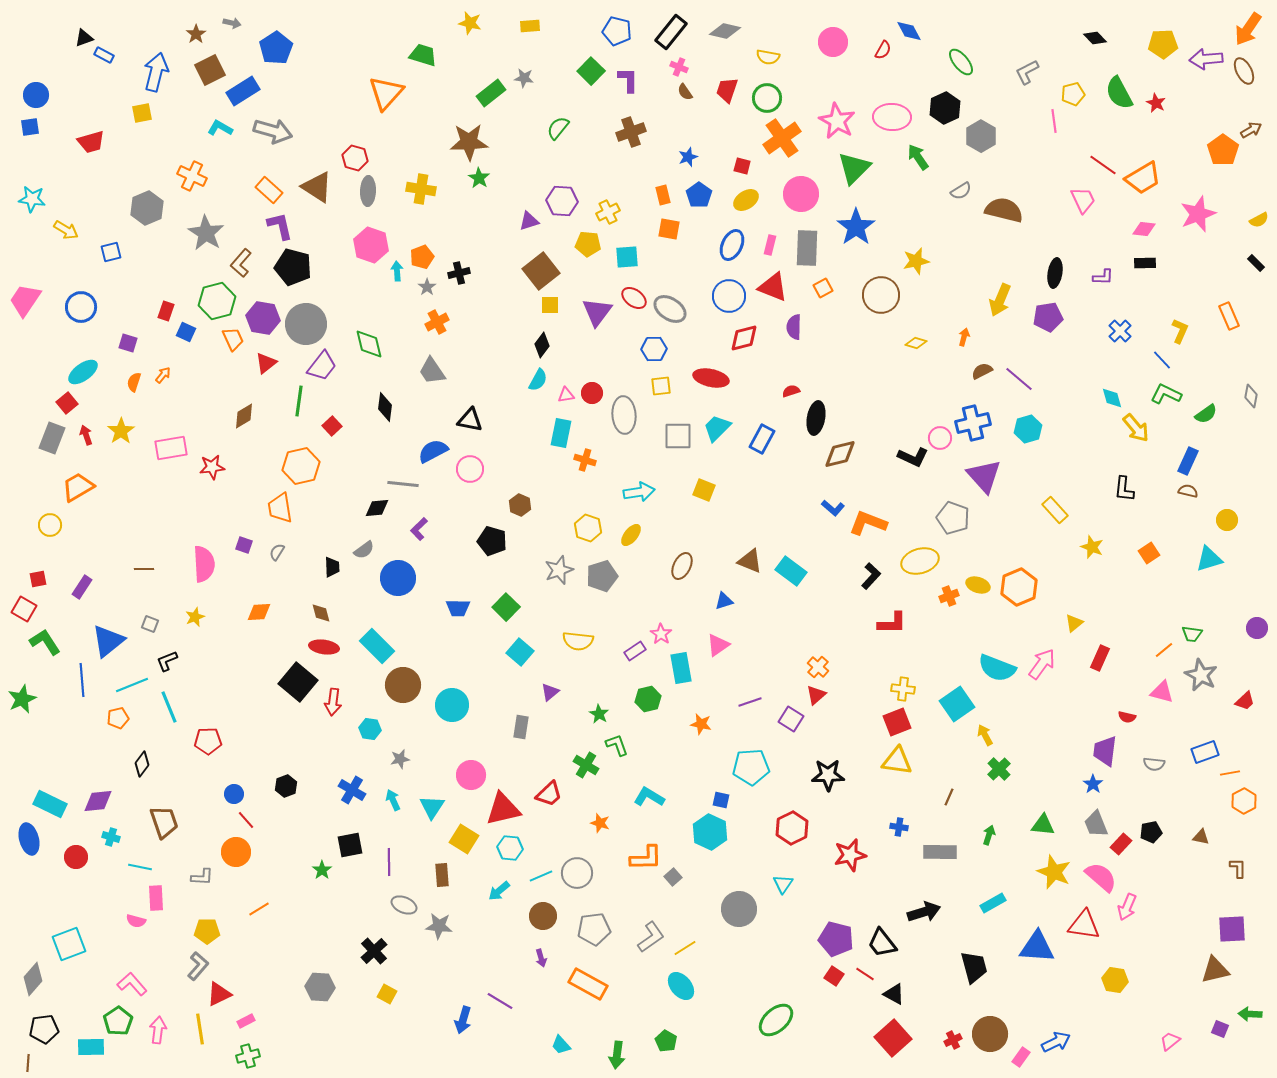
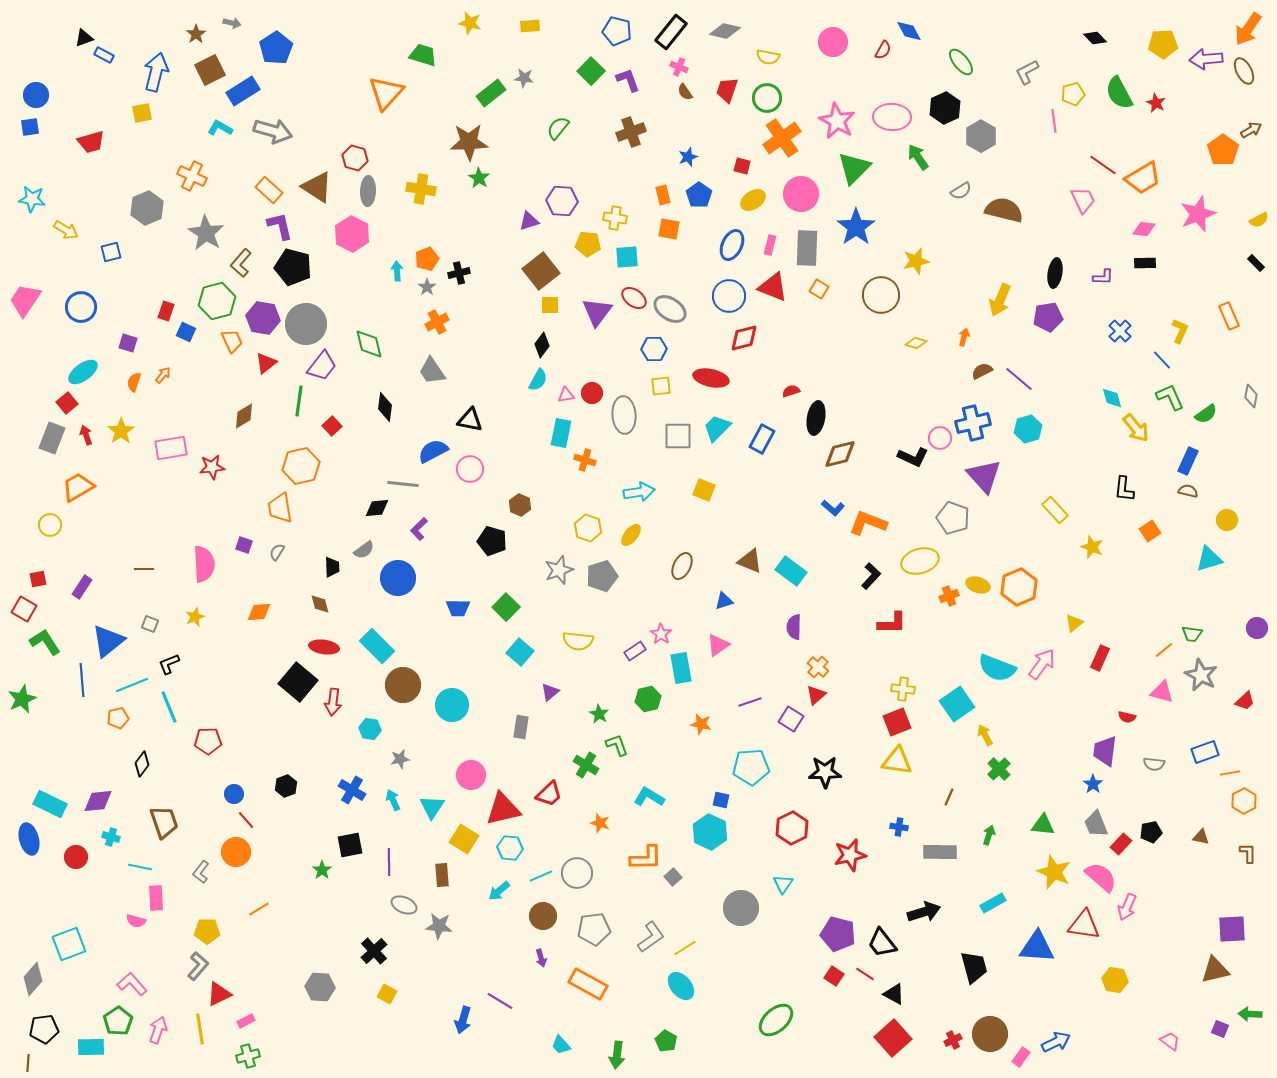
purple L-shape at (628, 80): rotated 20 degrees counterclockwise
yellow ellipse at (746, 200): moved 7 px right
yellow cross at (608, 212): moved 7 px right, 6 px down; rotated 35 degrees clockwise
pink hexagon at (371, 245): moved 19 px left, 11 px up; rotated 8 degrees clockwise
orange pentagon at (422, 257): moved 5 px right, 2 px down
orange square at (823, 288): moved 4 px left, 1 px down; rotated 30 degrees counterclockwise
purple semicircle at (794, 327): moved 300 px down
orange trapezoid at (233, 339): moved 1 px left, 2 px down
green L-shape at (1166, 394): moved 4 px right, 3 px down; rotated 40 degrees clockwise
orange square at (1149, 553): moved 1 px right, 22 px up
brown diamond at (321, 613): moved 1 px left, 9 px up
black L-shape at (167, 661): moved 2 px right, 3 px down
black star at (828, 775): moved 3 px left, 3 px up
brown L-shape at (1238, 868): moved 10 px right, 15 px up
gray L-shape at (202, 877): moved 1 px left, 5 px up; rotated 125 degrees clockwise
gray circle at (739, 909): moved 2 px right, 1 px up
purple pentagon at (836, 939): moved 2 px right, 5 px up
pink arrow at (158, 1030): rotated 12 degrees clockwise
pink trapezoid at (1170, 1041): rotated 75 degrees clockwise
